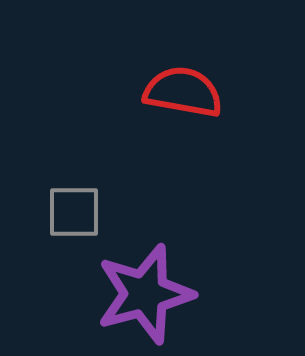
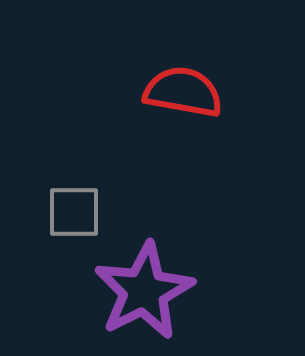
purple star: moved 1 px left, 3 px up; rotated 12 degrees counterclockwise
